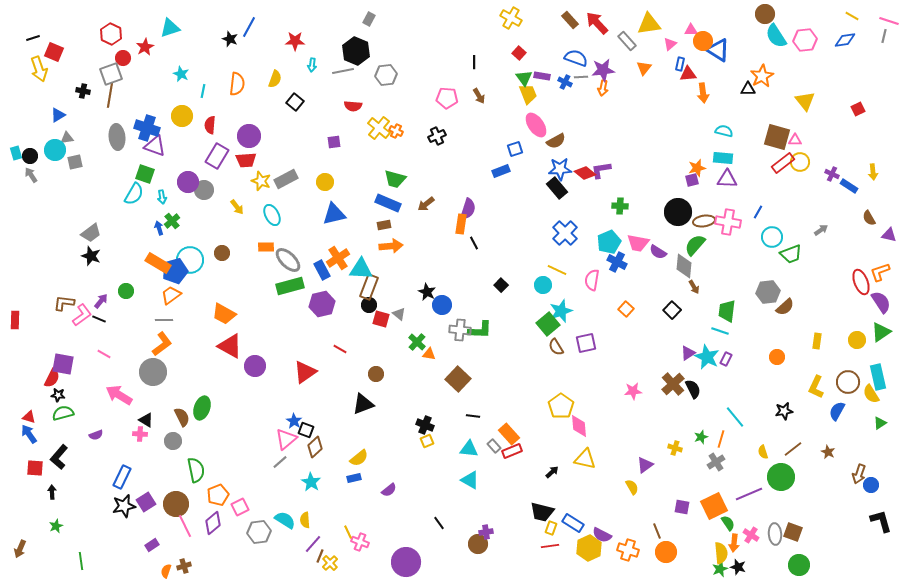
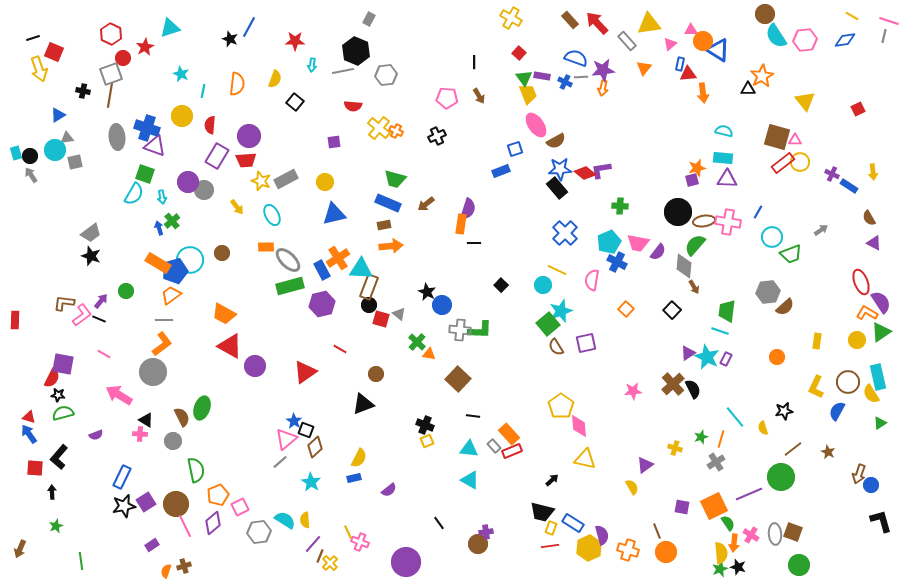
purple triangle at (889, 235): moved 15 px left, 8 px down; rotated 14 degrees clockwise
black line at (474, 243): rotated 64 degrees counterclockwise
purple semicircle at (658, 252): rotated 84 degrees counterclockwise
orange L-shape at (880, 272): moved 13 px left, 41 px down; rotated 50 degrees clockwise
yellow semicircle at (763, 452): moved 24 px up
yellow semicircle at (359, 458): rotated 24 degrees counterclockwise
black arrow at (552, 472): moved 8 px down
purple semicircle at (602, 535): rotated 132 degrees counterclockwise
